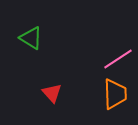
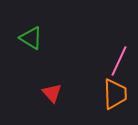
pink line: moved 1 px right, 2 px down; rotated 32 degrees counterclockwise
